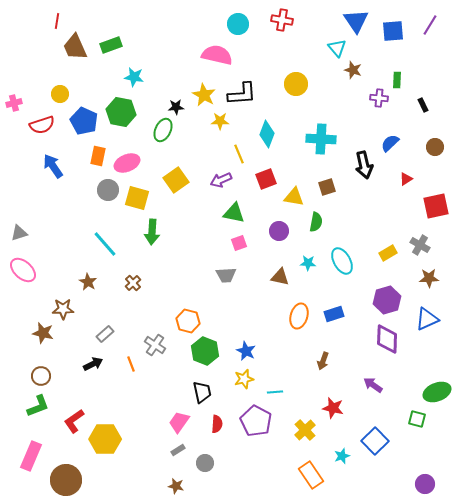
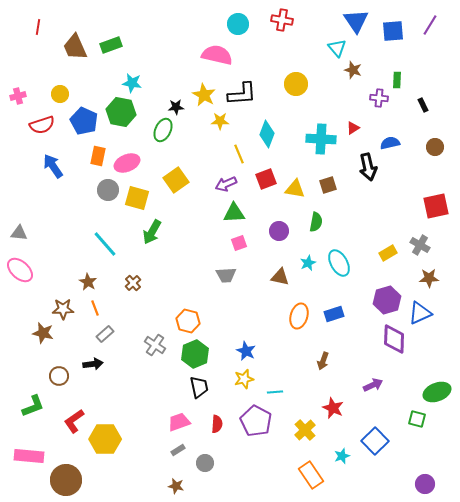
red line at (57, 21): moved 19 px left, 6 px down
cyan star at (134, 77): moved 2 px left, 6 px down
pink cross at (14, 103): moved 4 px right, 7 px up
blue semicircle at (390, 143): rotated 30 degrees clockwise
black arrow at (364, 165): moved 4 px right, 2 px down
red triangle at (406, 179): moved 53 px left, 51 px up
purple arrow at (221, 180): moved 5 px right, 4 px down
brown square at (327, 187): moved 1 px right, 2 px up
yellow triangle at (294, 197): moved 1 px right, 8 px up
green triangle at (234, 213): rotated 15 degrees counterclockwise
green arrow at (152, 232): rotated 25 degrees clockwise
gray triangle at (19, 233): rotated 24 degrees clockwise
cyan ellipse at (342, 261): moved 3 px left, 2 px down
cyan star at (308, 263): rotated 28 degrees counterclockwise
pink ellipse at (23, 270): moved 3 px left
blue triangle at (427, 319): moved 7 px left, 6 px up
purple diamond at (387, 339): moved 7 px right
green hexagon at (205, 351): moved 10 px left, 3 px down; rotated 16 degrees clockwise
black arrow at (93, 364): rotated 18 degrees clockwise
orange line at (131, 364): moved 36 px left, 56 px up
brown circle at (41, 376): moved 18 px right
purple arrow at (373, 385): rotated 120 degrees clockwise
black trapezoid at (202, 392): moved 3 px left, 5 px up
green L-shape at (38, 406): moved 5 px left
red star at (333, 408): rotated 10 degrees clockwise
pink trapezoid at (179, 422): rotated 35 degrees clockwise
pink rectangle at (31, 456): moved 2 px left; rotated 72 degrees clockwise
